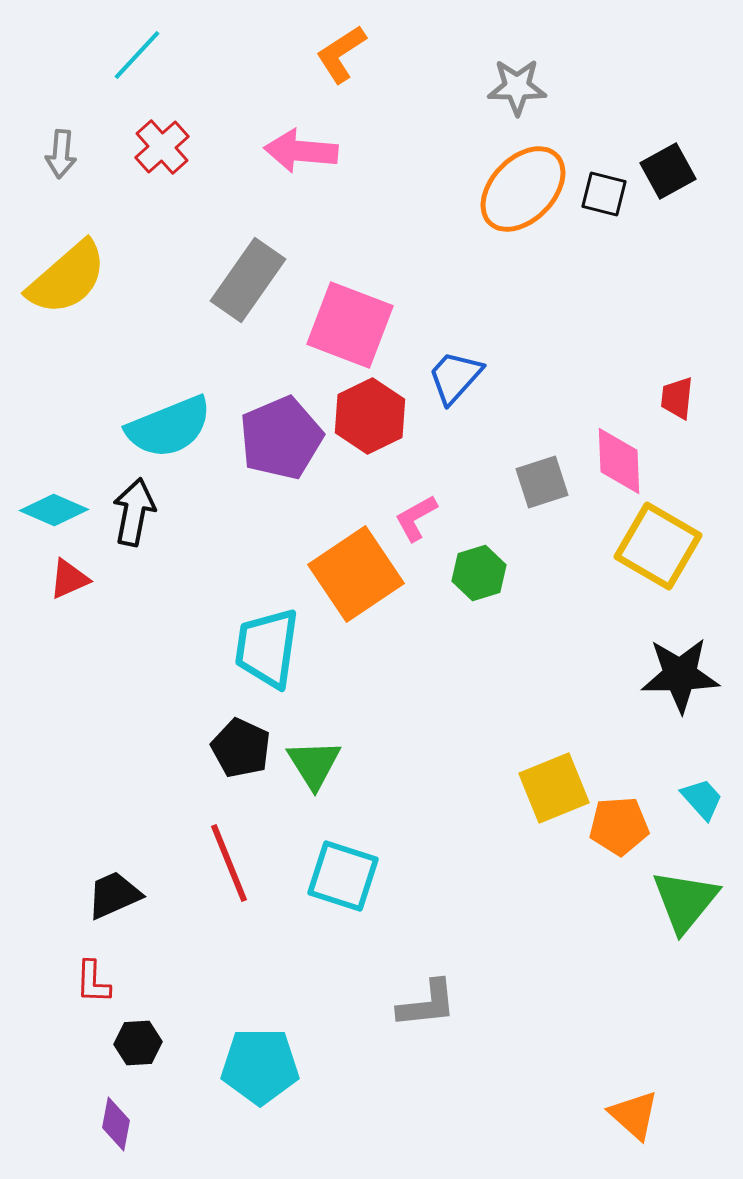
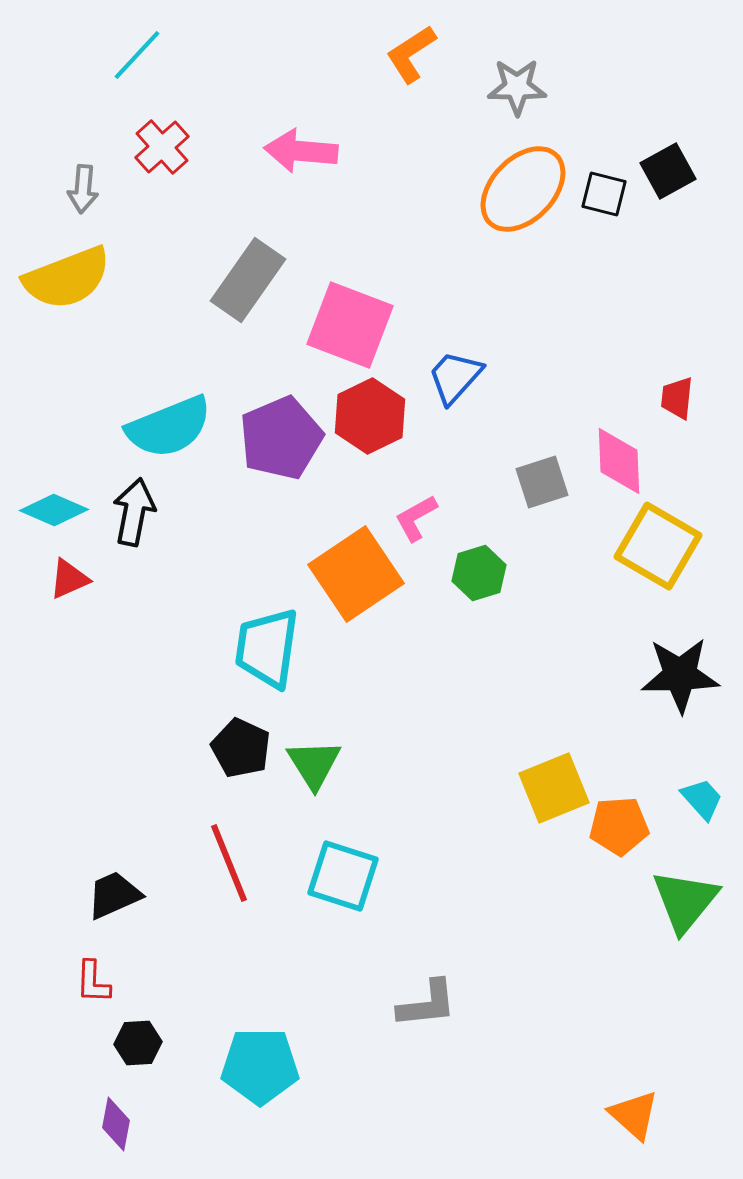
orange L-shape at (341, 54): moved 70 px right
gray arrow at (61, 154): moved 22 px right, 35 px down
yellow semicircle at (67, 278): rotated 20 degrees clockwise
